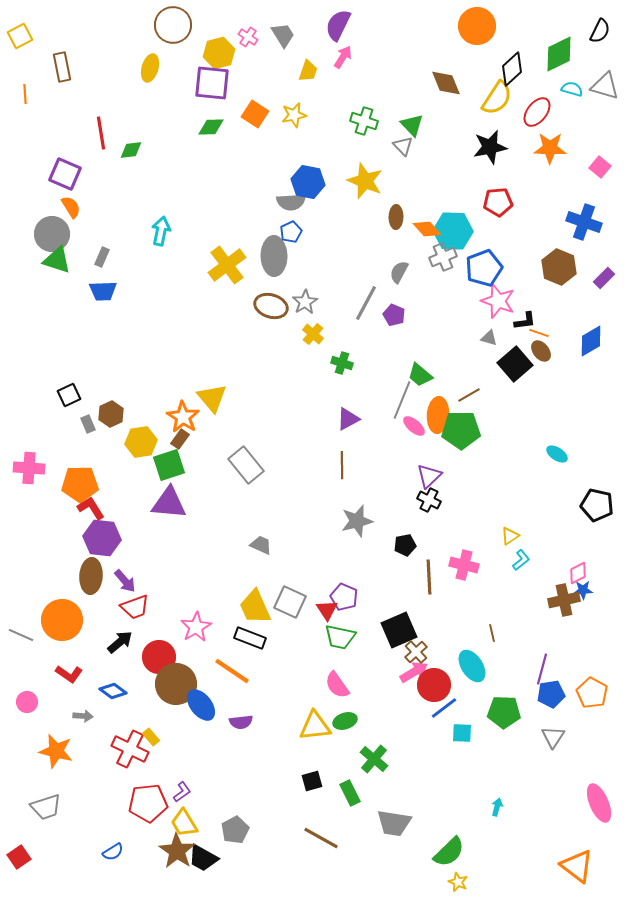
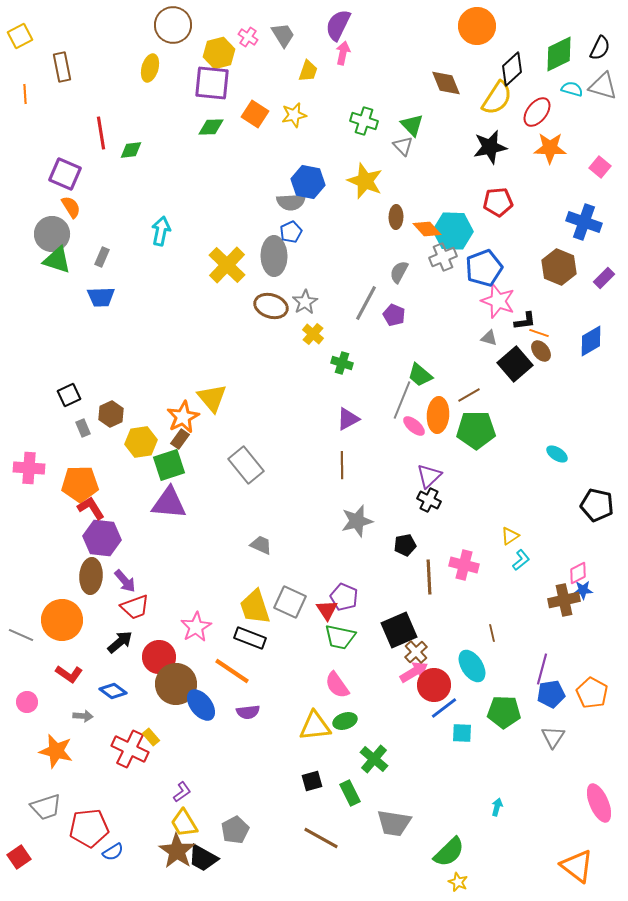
black semicircle at (600, 31): moved 17 px down
pink arrow at (343, 57): moved 4 px up; rotated 20 degrees counterclockwise
gray triangle at (605, 86): moved 2 px left
yellow cross at (227, 265): rotated 9 degrees counterclockwise
blue trapezoid at (103, 291): moved 2 px left, 6 px down
orange star at (183, 417): rotated 12 degrees clockwise
gray rectangle at (88, 424): moved 5 px left, 4 px down
green pentagon at (461, 430): moved 15 px right
yellow trapezoid at (255, 607): rotated 6 degrees clockwise
purple semicircle at (241, 722): moved 7 px right, 10 px up
red pentagon at (148, 803): moved 59 px left, 25 px down
